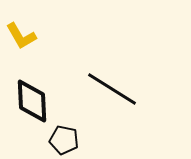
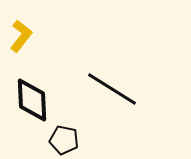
yellow L-shape: rotated 112 degrees counterclockwise
black diamond: moved 1 px up
